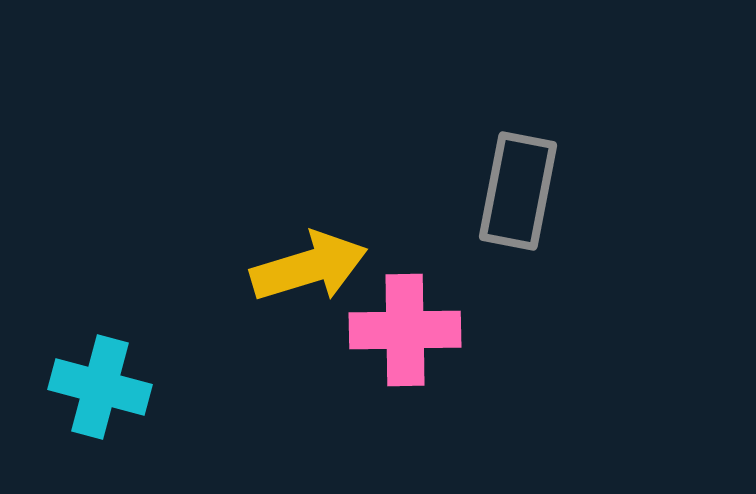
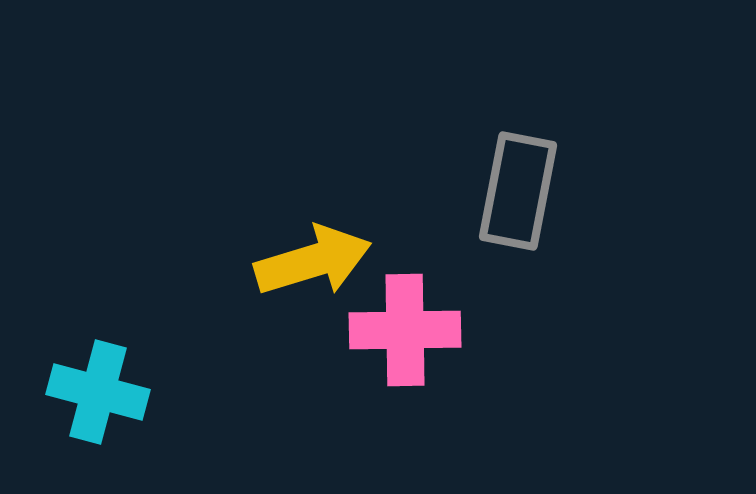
yellow arrow: moved 4 px right, 6 px up
cyan cross: moved 2 px left, 5 px down
